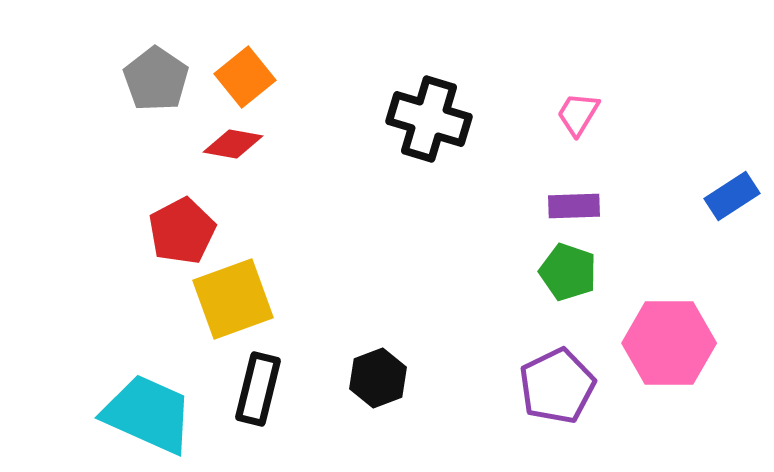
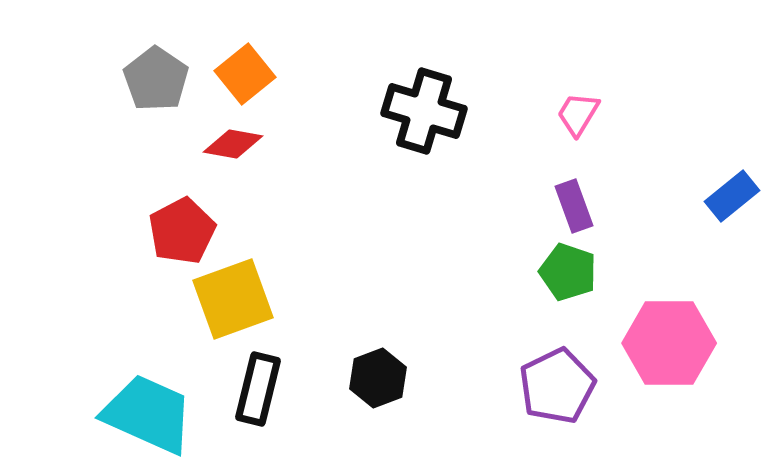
orange square: moved 3 px up
black cross: moved 5 px left, 8 px up
blue rectangle: rotated 6 degrees counterclockwise
purple rectangle: rotated 72 degrees clockwise
